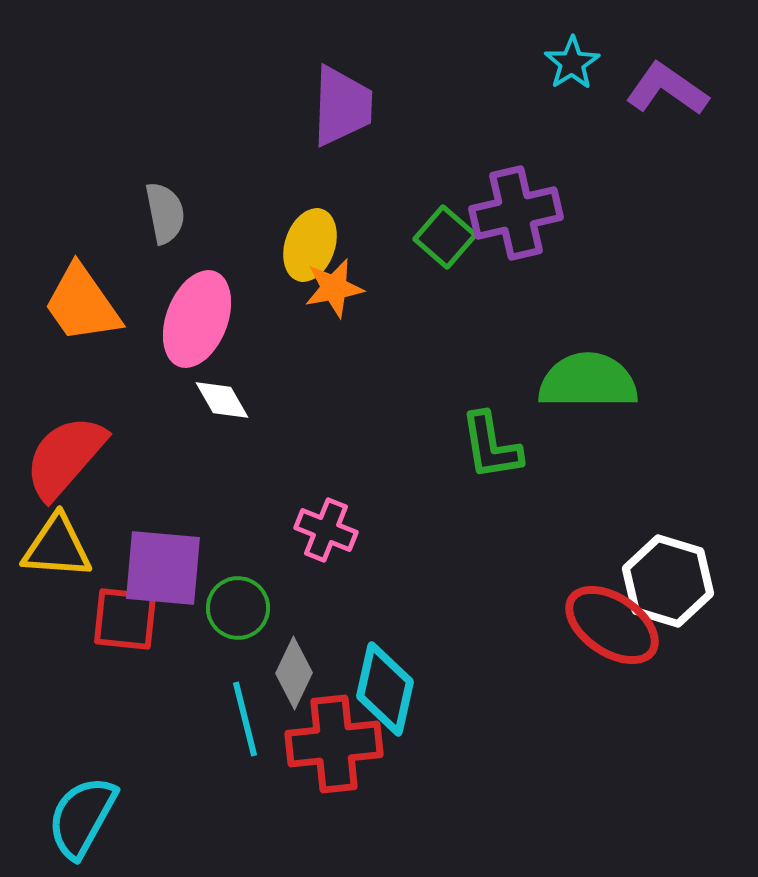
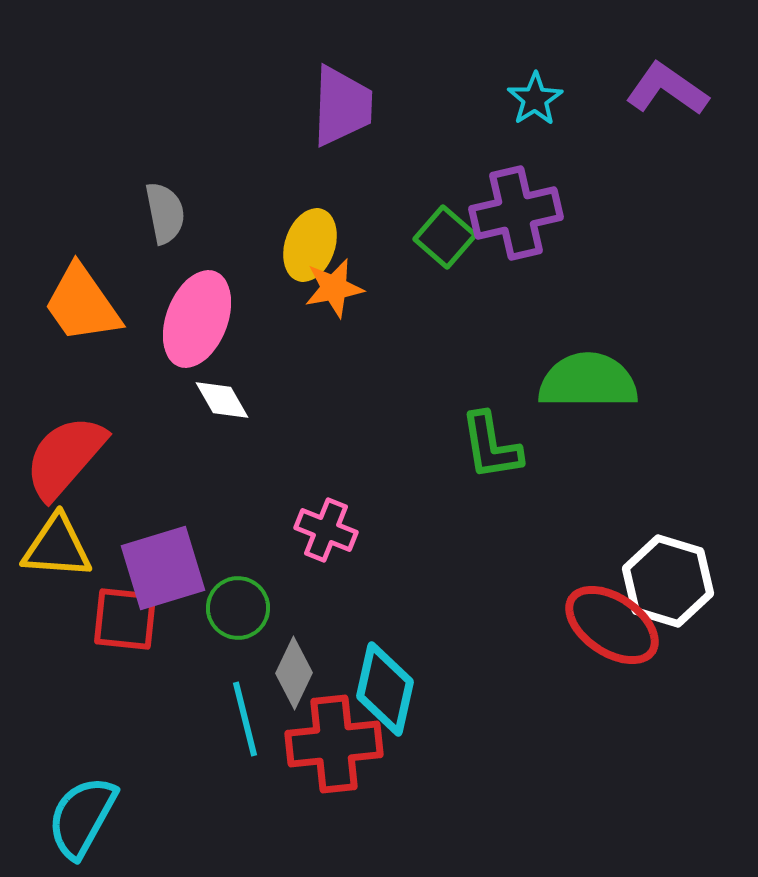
cyan star: moved 37 px left, 36 px down
purple square: rotated 22 degrees counterclockwise
